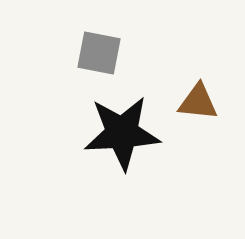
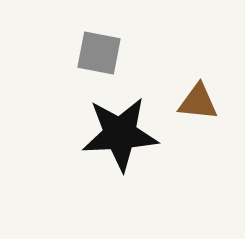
black star: moved 2 px left, 1 px down
